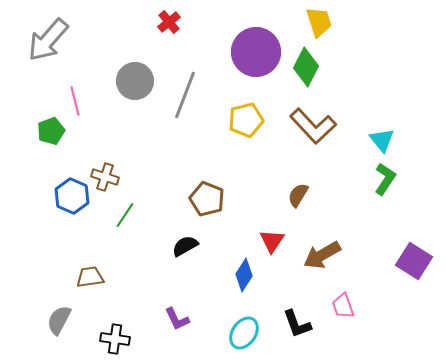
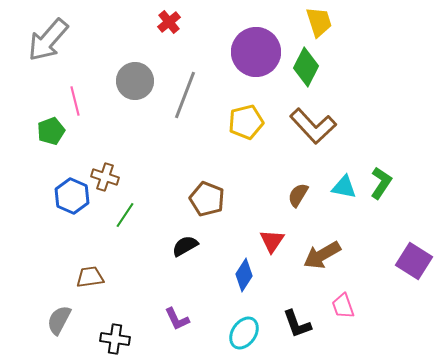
yellow pentagon: moved 2 px down
cyan triangle: moved 38 px left, 47 px down; rotated 40 degrees counterclockwise
green L-shape: moved 4 px left, 4 px down
